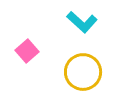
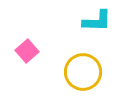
cyan L-shape: moved 15 px right, 1 px up; rotated 40 degrees counterclockwise
